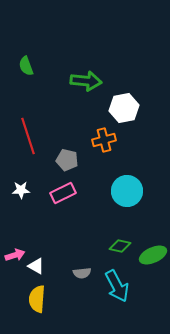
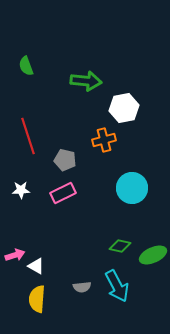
gray pentagon: moved 2 px left
cyan circle: moved 5 px right, 3 px up
gray semicircle: moved 14 px down
